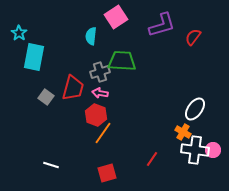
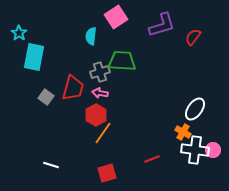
red hexagon: rotated 10 degrees clockwise
red line: rotated 35 degrees clockwise
